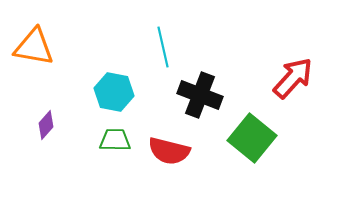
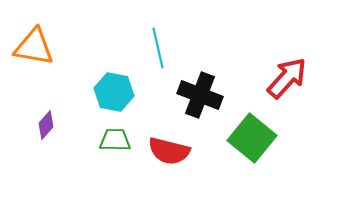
cyan line: moved 5 px left, 1 px down
red arrow: moved 6 px left
